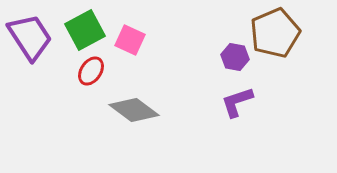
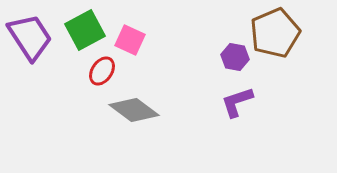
red ellipse: moved 11 px right
